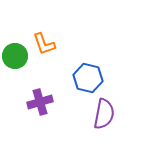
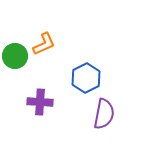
orange L-shape: rotated 95 degrees counterclockwise
blue hexagon: moved 2 px left; rotated 20 degrees clockwise
purple cross: rotated 20 degrees clockwise
